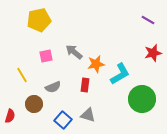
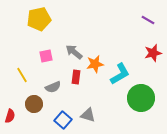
yellow pentagon: moved 1 px up
orange star: moved 1 px left
red rectangle: moved 9 px left, 8 px up
green circle: moved 1 px left, 1 px up
